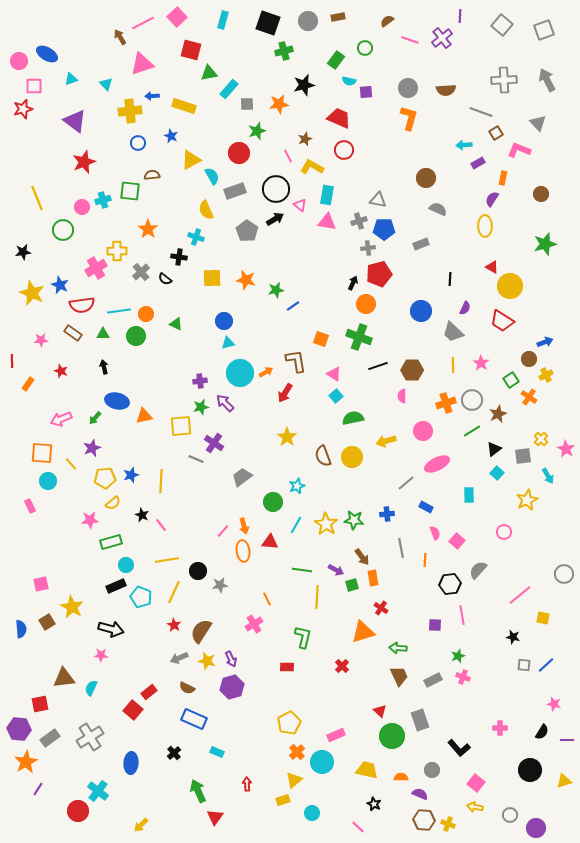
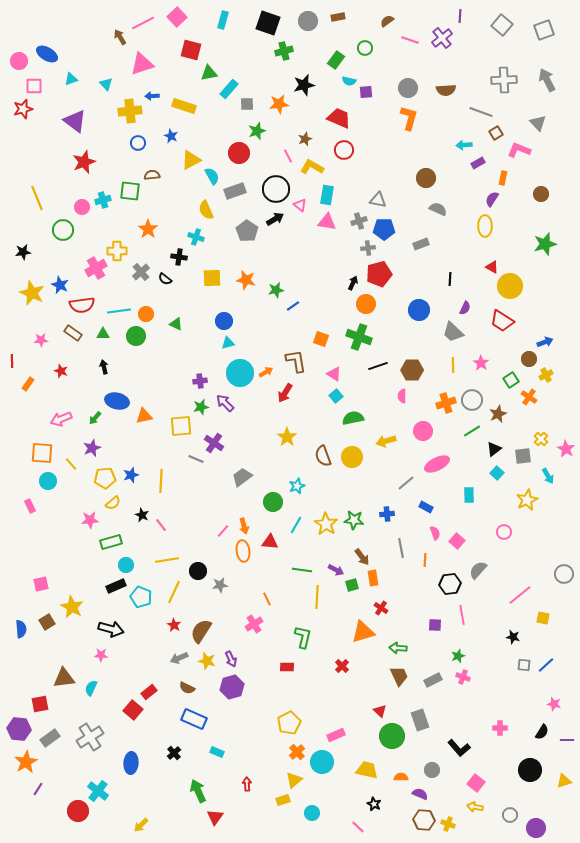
blue circle at (421, 311): moved 2 px left, 1 px up
